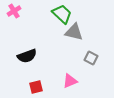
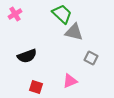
pink cross: moved 1 px right, 3 px down
red square: rotated 32 degrees clockwise
